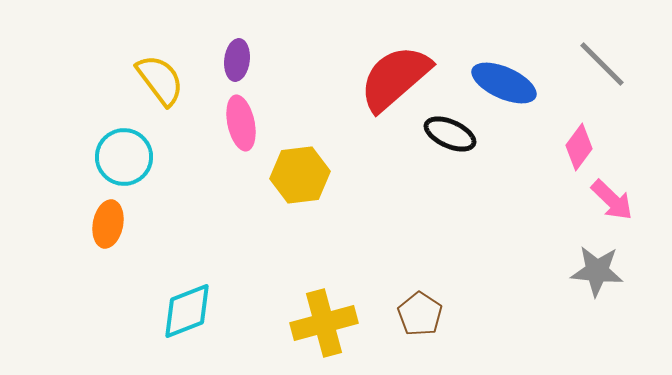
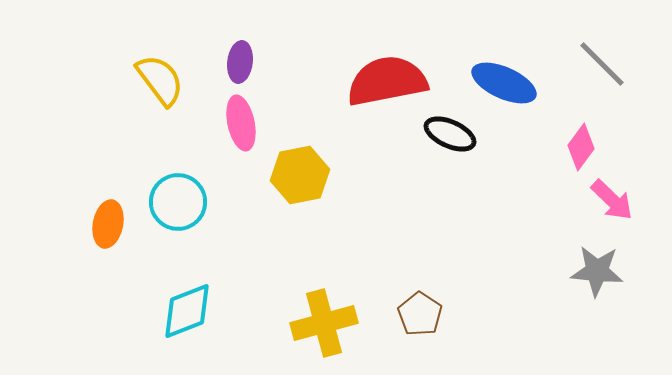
purple ellipse: moved 3 px right, 2 px down
red semicircle: moved 8 px left, 3 px down; rotated 30 degrees clockwise
pink diamond: moved 2 px right
cyan circle: moved 54 px right, 45 px down
yellow hexagon: rotated 4 degrees counterclockwise
